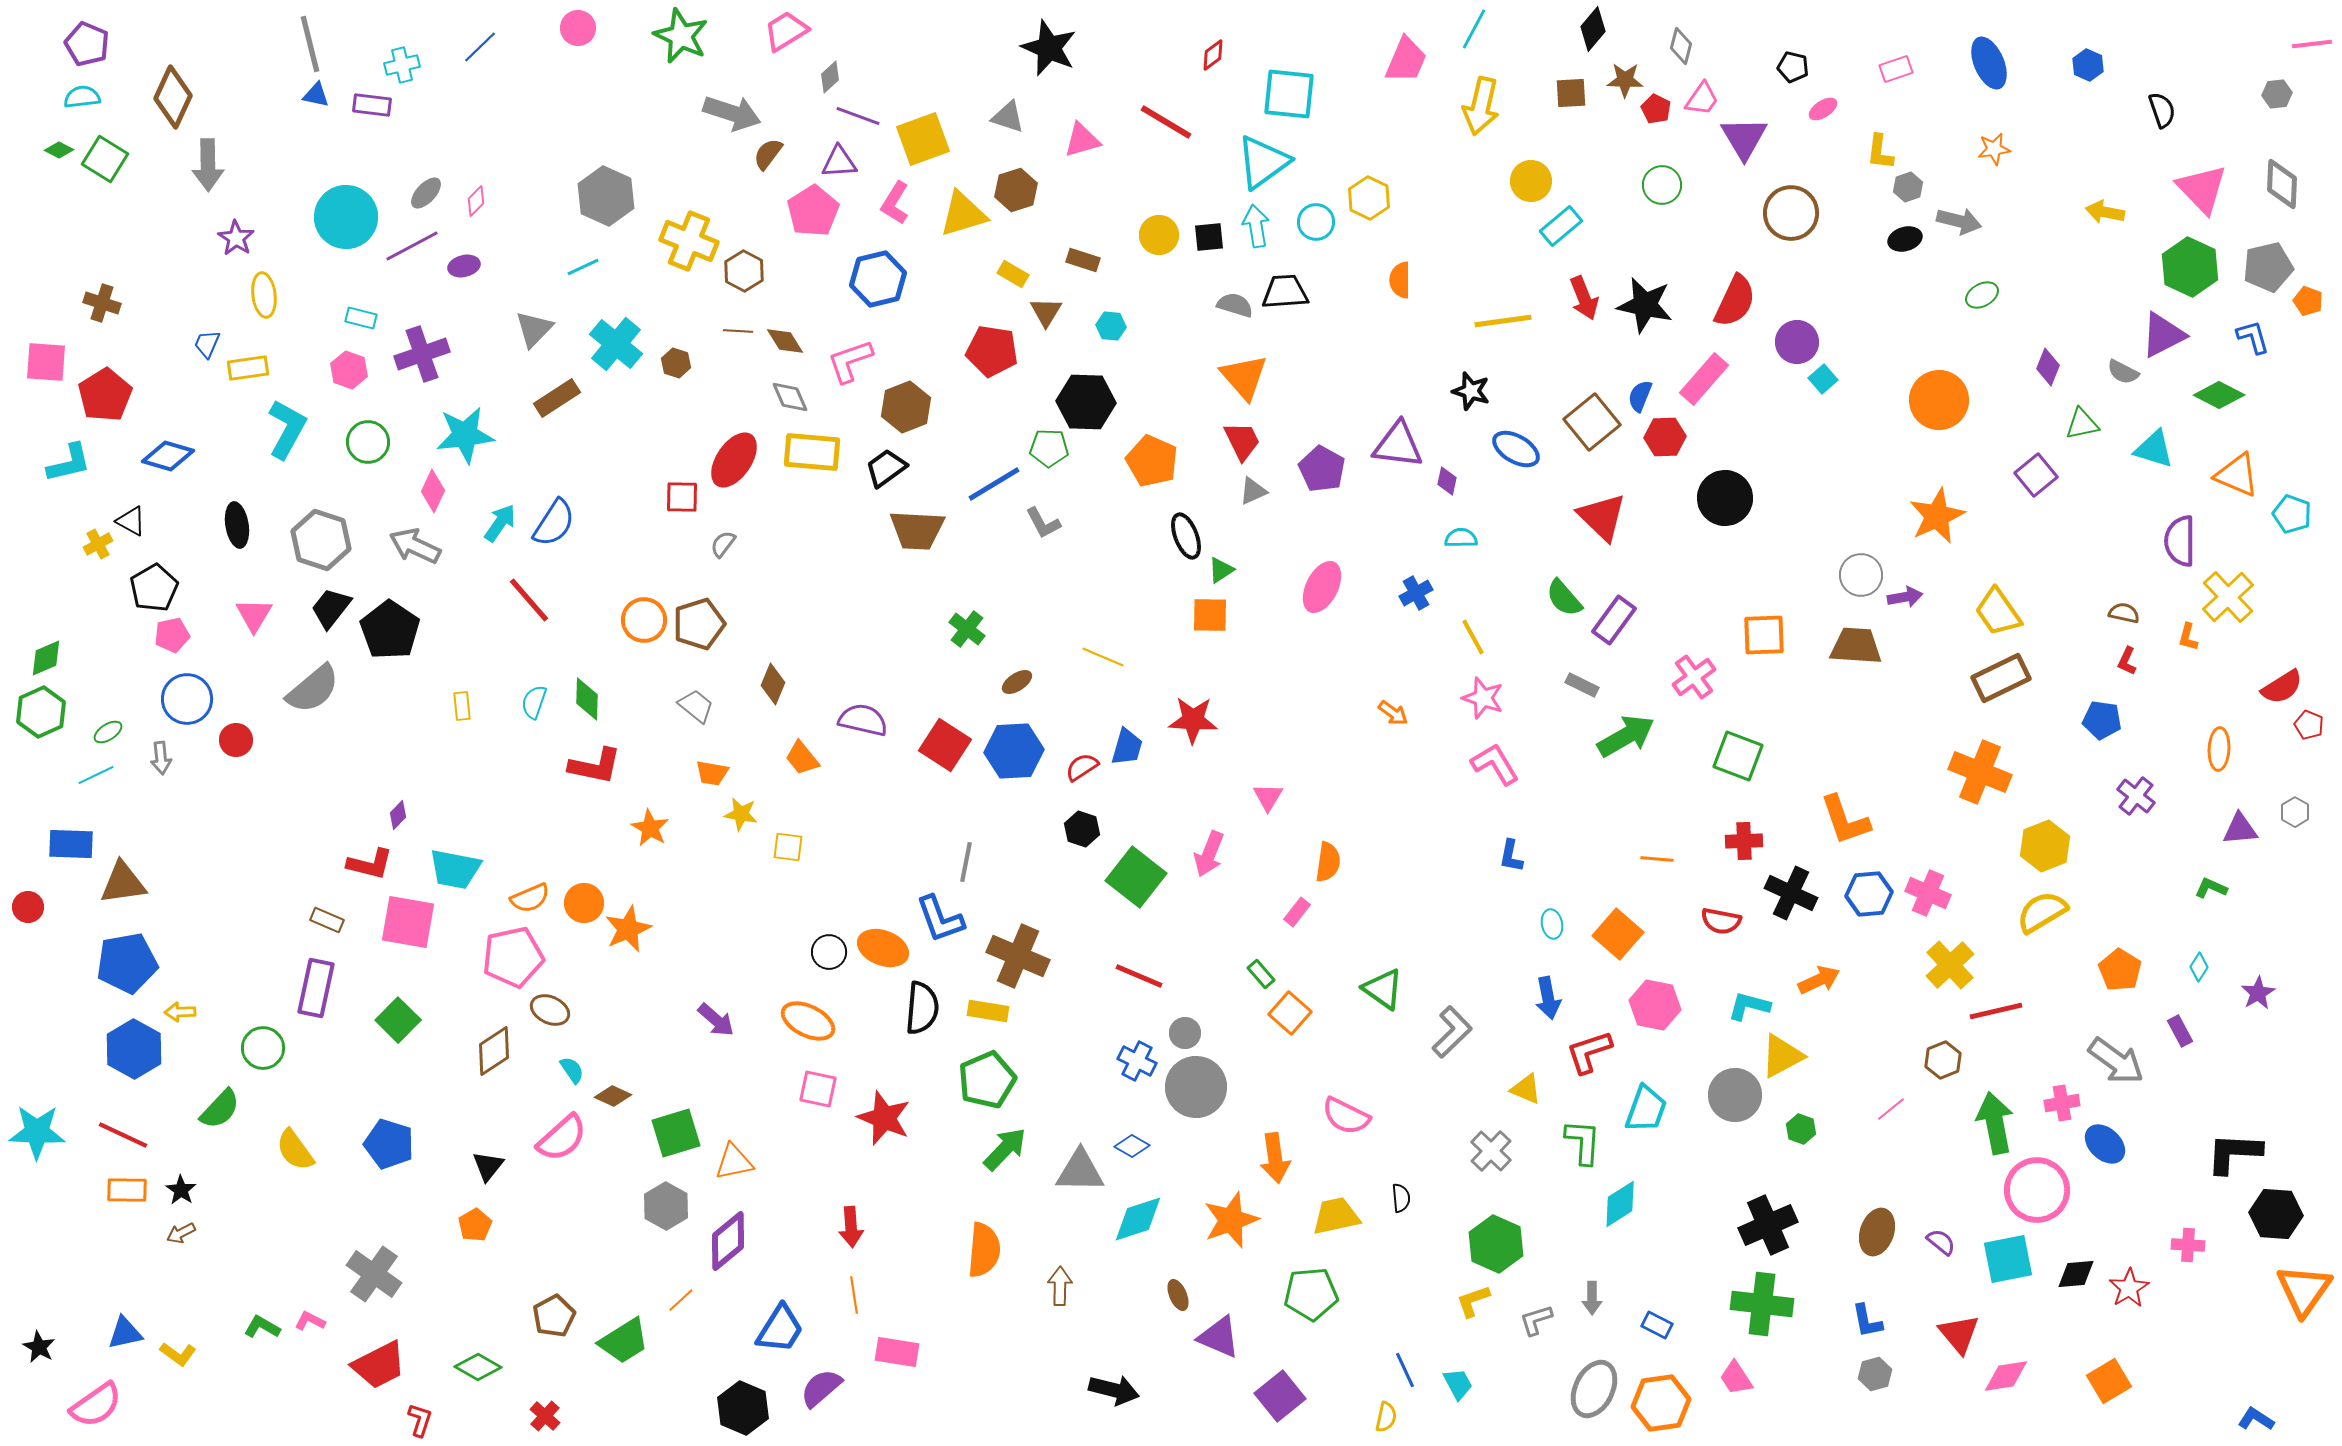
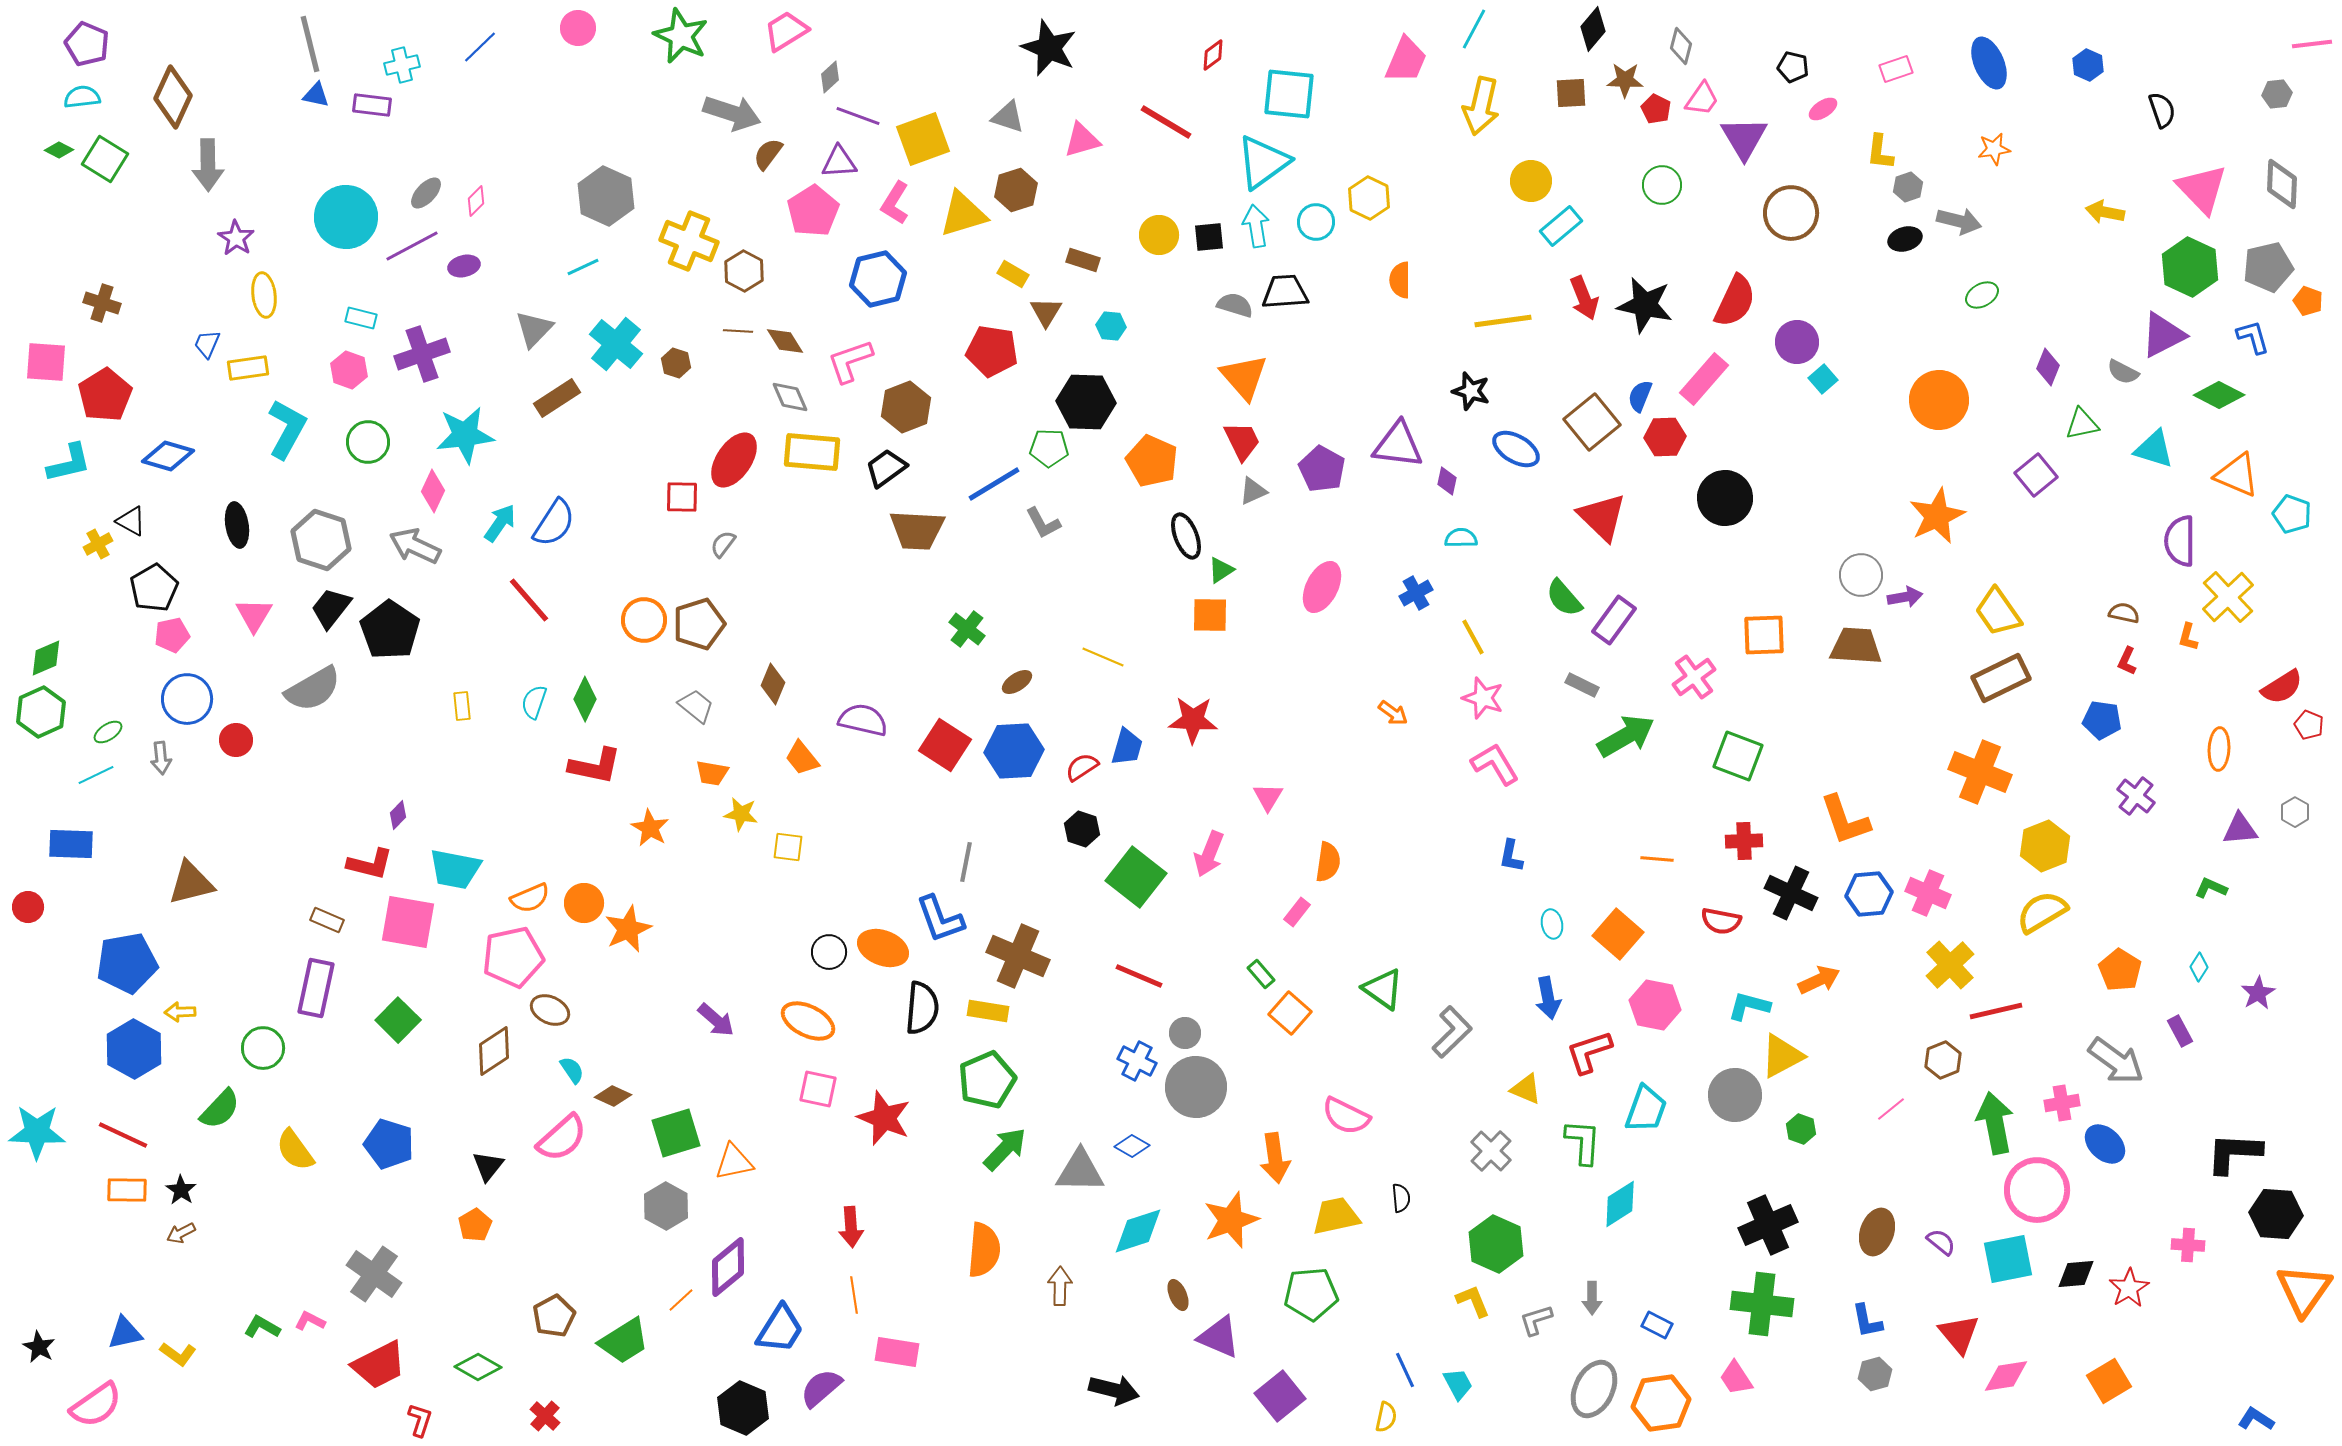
gray semicircle at (313, 689): rotated 10 degrees clockwise
green diamond at (587, 699): moved 2 px left; rotated 24 degrees clockwise
brown triangle at (123, 883): moved 68 px right; rotated 6 degrees counterclockwise
cyan diamond at (1138, 1219): moved 12 px down
purple diamond at (728, 1241): moved 26 px down
yellow L-shape at (1473, 1301): rotated 87 degrees clockwise
